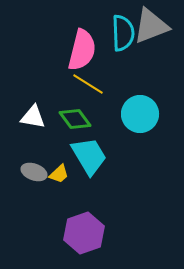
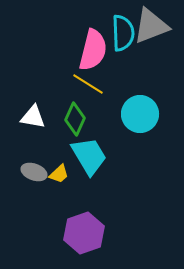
pink semicircle: moved 11 px right
green diamond: rotated 60 degrees clockwise
